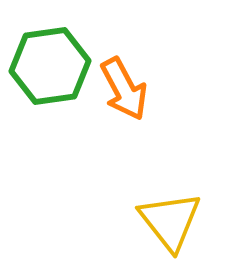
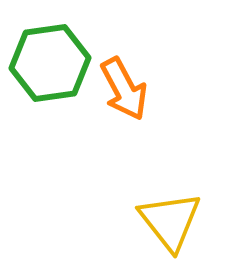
green hexagon: moved 3 px up
